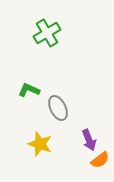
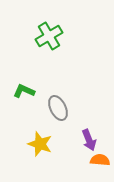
green cross: moved 2 px right, 3 px down
green L-shape: moved 5 px left, 1 px down
orange semicircle: rotated 138 degrees counterclockwise
